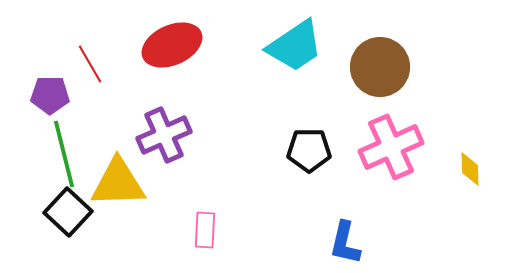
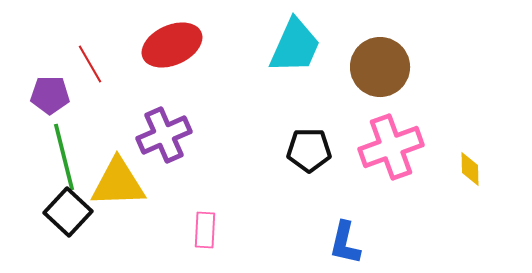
cyan trapezoid: rotated 32 degrees counterclockwise
pink cross: rotated 4 degrees clockwise
green line: moved 3 px down
